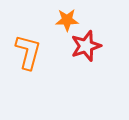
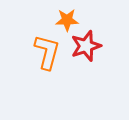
orange L-shape: moved 19 px right
